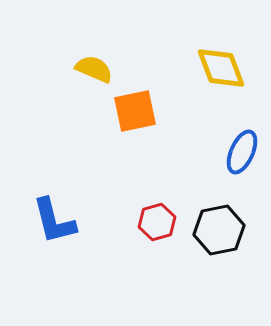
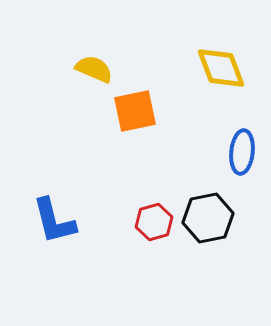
blue ellipse: rotated 18 degrees counterclockwise
red hexagon: moved 3 px left
black hexagon: moved 11 px left, 12 px up
